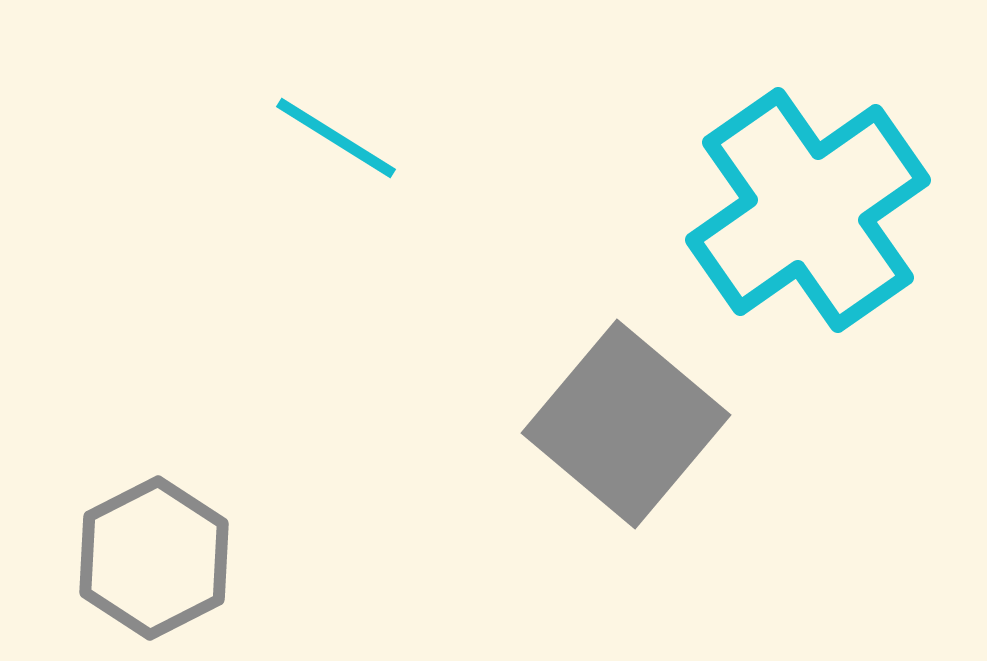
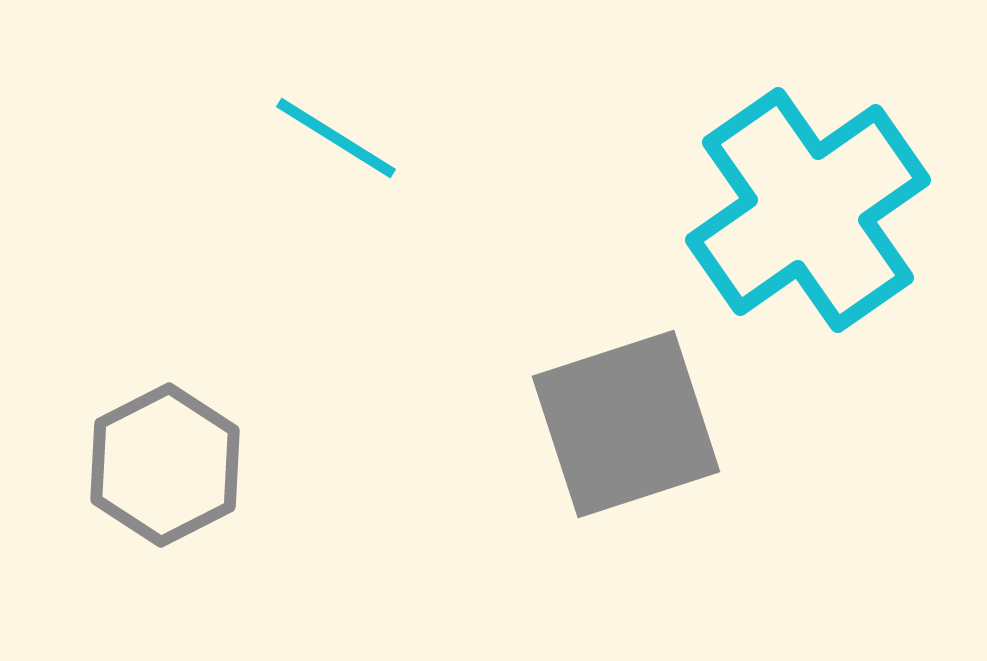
gray square: rotated 32 degrees clockwise
gray hexagon: moved 11 px right, 93 px up
